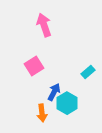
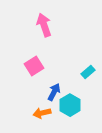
cyan hexagon: moved 3 px right, 2 px down
orange arrow: rotated 84 degrees clockwise
